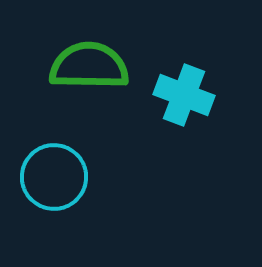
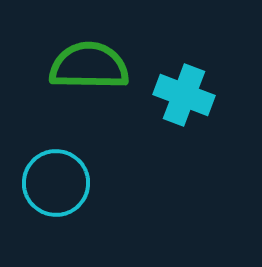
cyan circle: moved 2 px right, 6 px down
